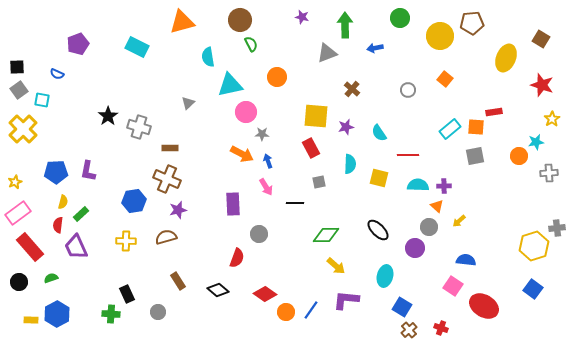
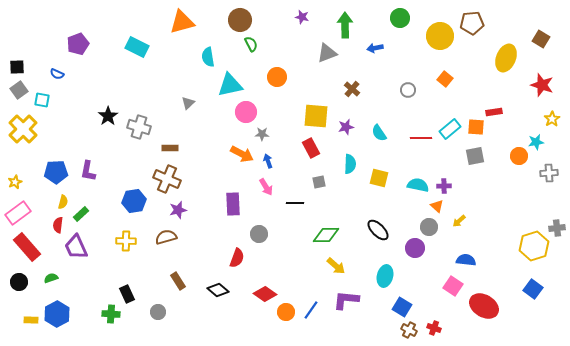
red line at (408, 155): moved 13 px right, 17 px up
cyan semicircle at (418, 185): rotated 10 degrees clockwise
red rectangle at (30, 247): moved 3 px left
red cross at (441, 328): moved 7 px left
brown cross at (409, 330): rotated 21 degrees counterclockwise
